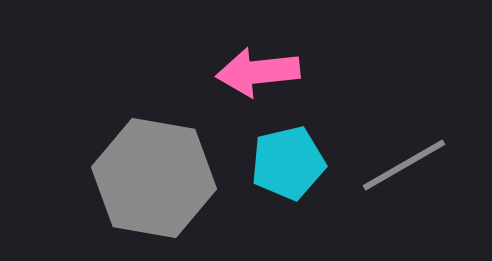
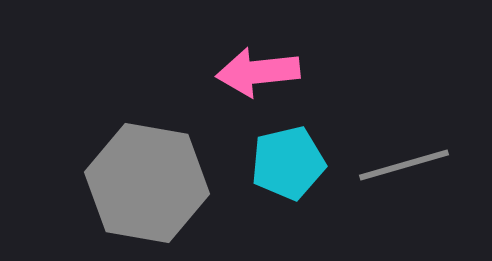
gray line: rotated 14 degrees clockwise
gray hexagon: moved 7 px left, 5 px down
